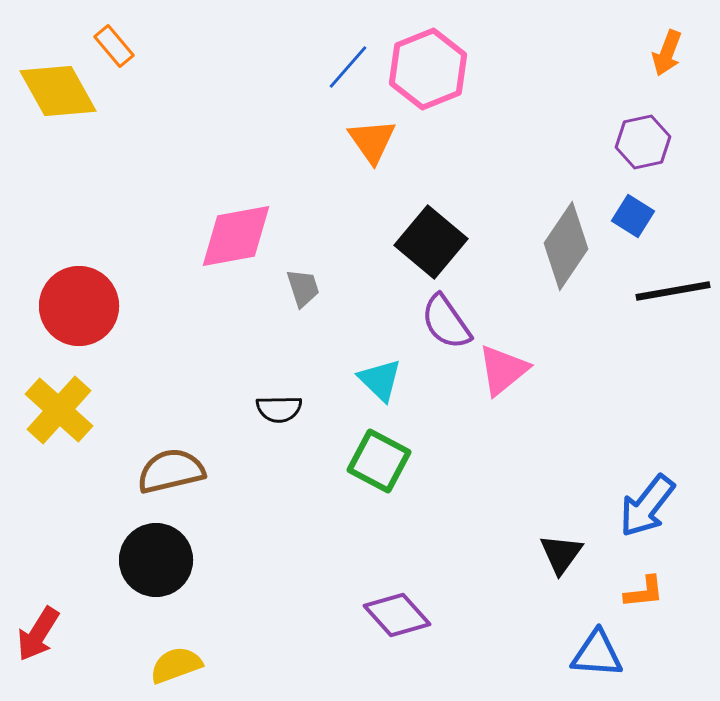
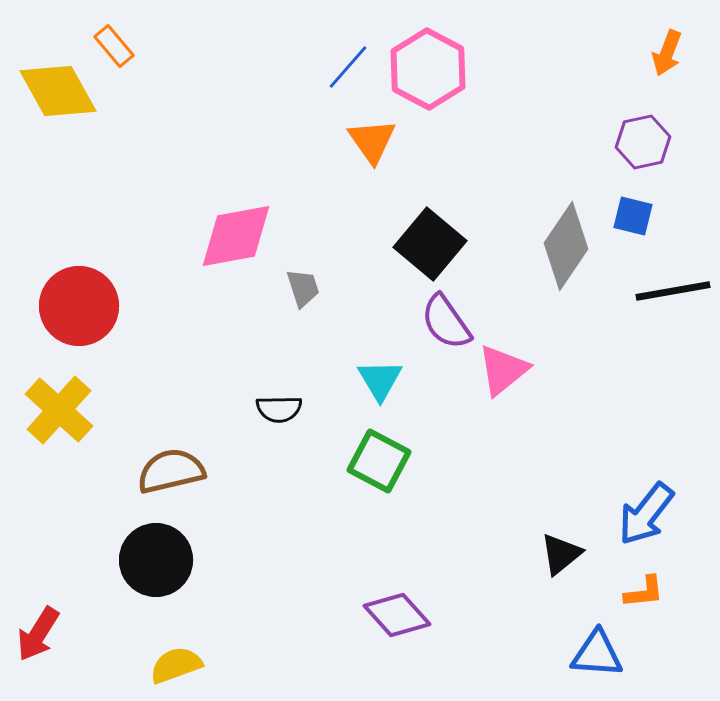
pink hexagon: rotated 10 degrees counterclockwise
blue square: rotated 18 degrees counterclockwise
black square: moved 1 px left, 2 px down
cyan triangle: rotated 15 degrees clockwise
blue arrow: moved 1 px left, 8 px down
black triangle: rotated 15 degrees clockwise
